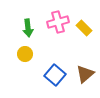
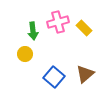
green arrow: moved 5 px right, 3 px down
blue square: moved 1 px left, 2 px down
